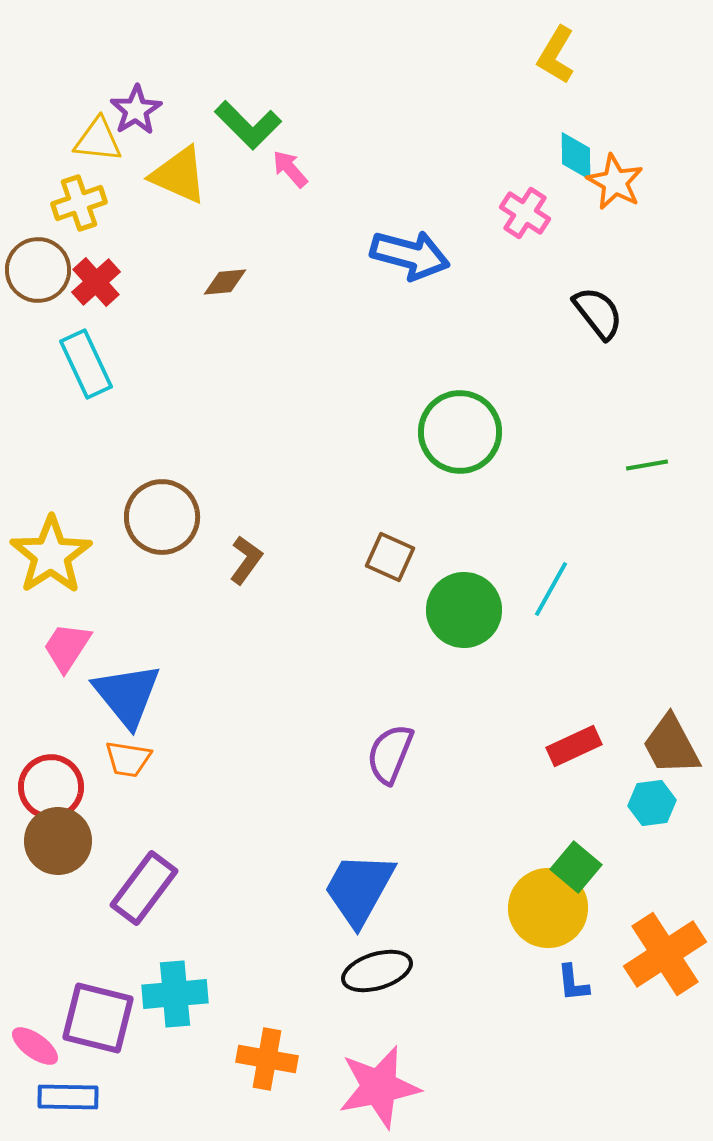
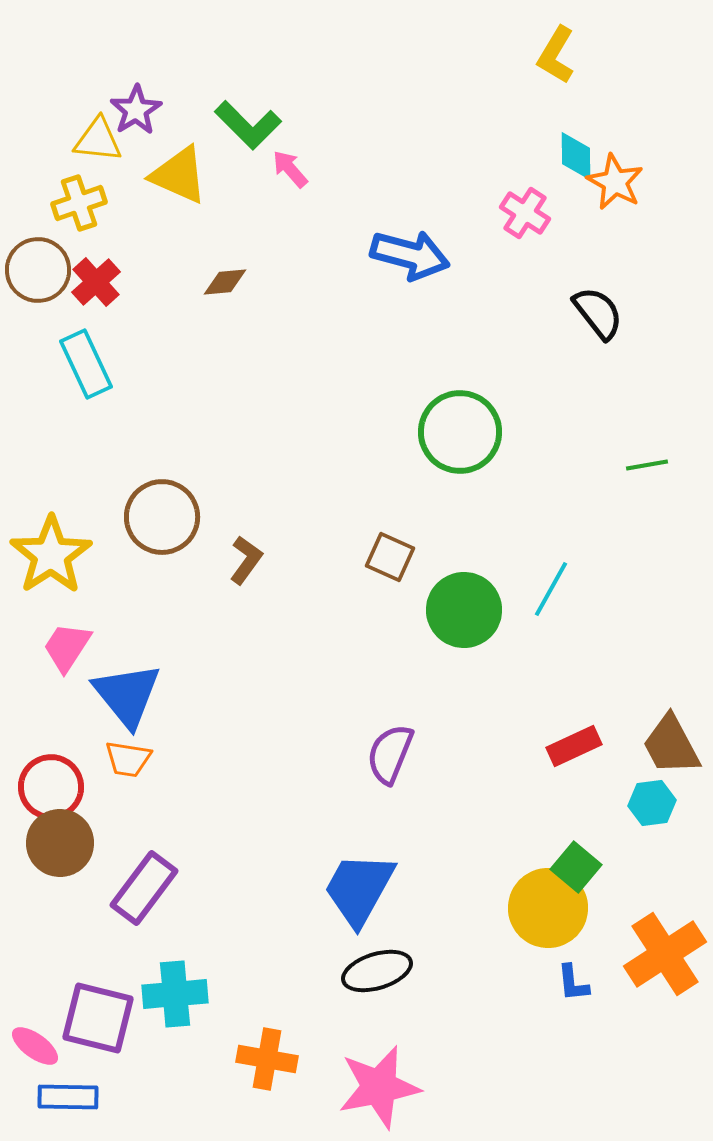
brown circle at (58, 841): moved 2 px right, 2 px down
